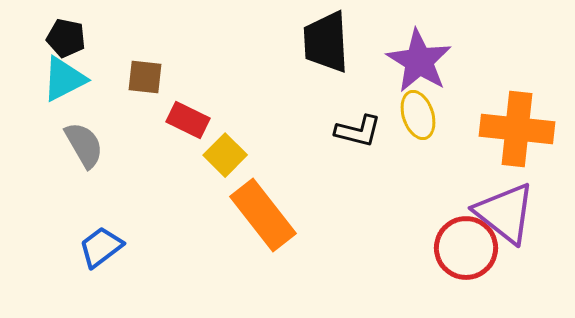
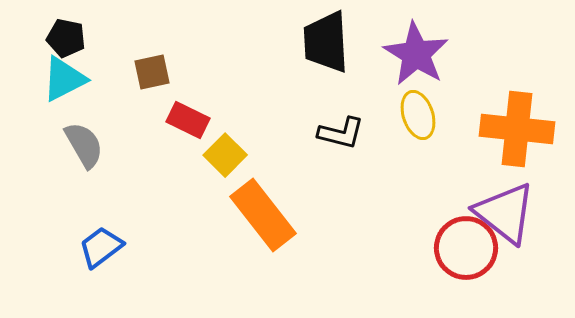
purple star: moved 3 px left, 7 px up
brown square: moved 7 px right, 5 px up; rotated 18 degrees counterclockwise
black L-shape: moved 17 px left, 2 px down
